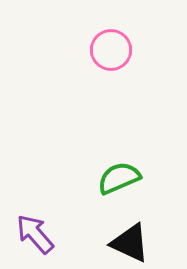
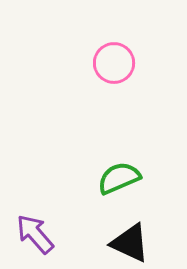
pink circle: moved 3 px right, 13 px down
